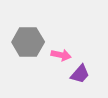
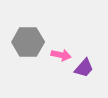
purple trapezoid: moved 4 px right, 6 px up
